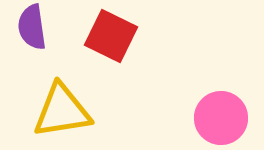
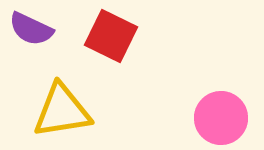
purple semicircle: moved 1 px left, 2 px down; rotated 57 degrees counterclockwise
